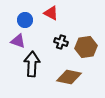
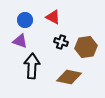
red triangle: moved 2 px right, 4 px down
purple triangle: moved 2 px right
black arrow: moved 2 px down
